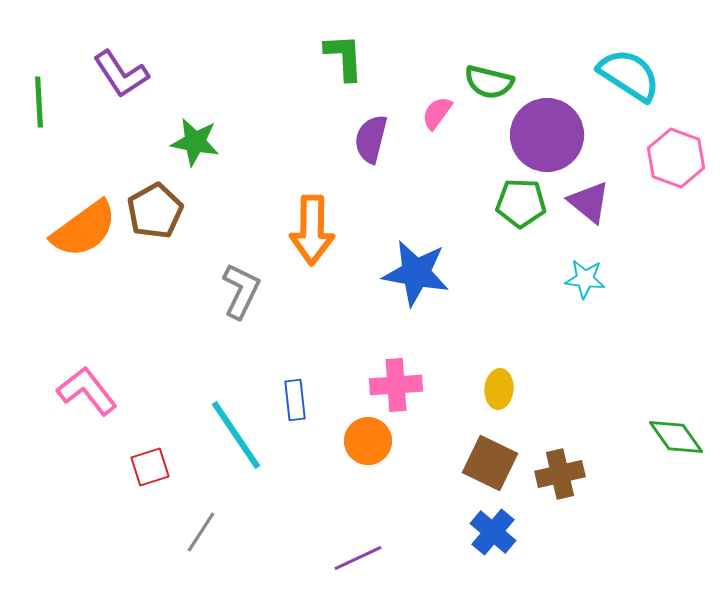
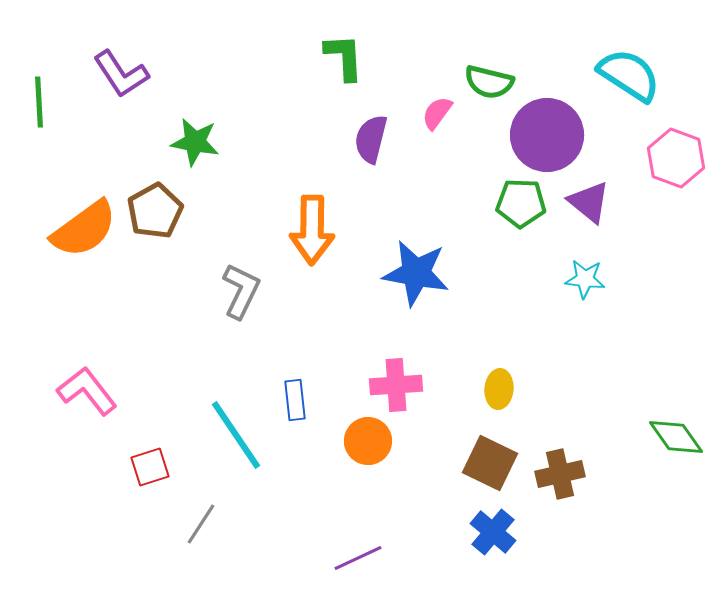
gray line: moved 8 px up
